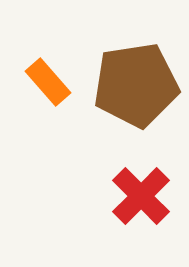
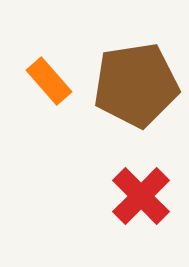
orange rectangle: moved 1 px right, 1 px up
